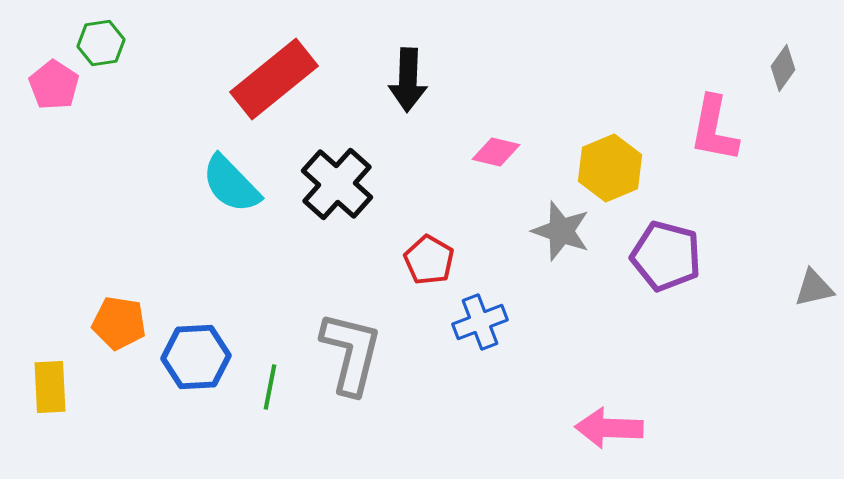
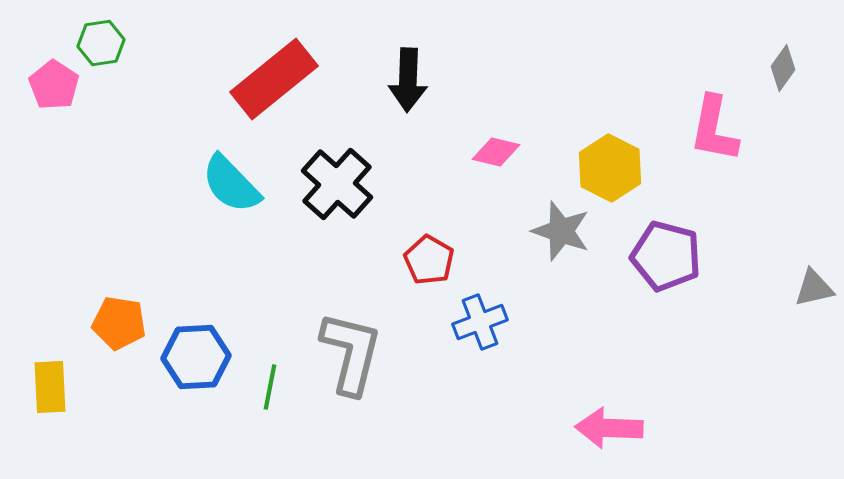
yellow hexagon: rotated 10 degrees counterclockwise
